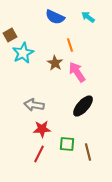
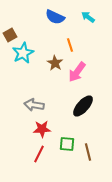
pink arrow: rotated 110 degrees counterclockwise
